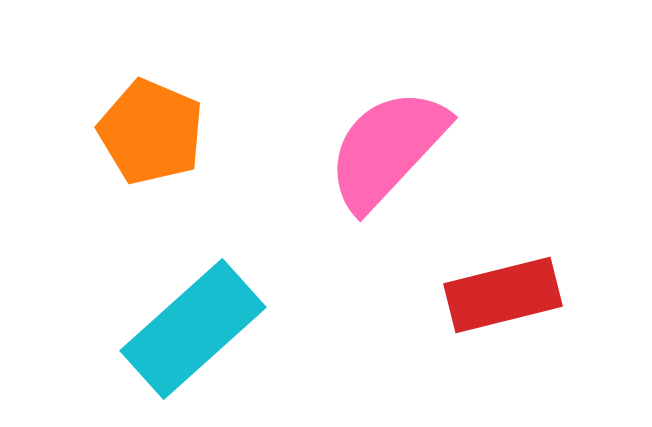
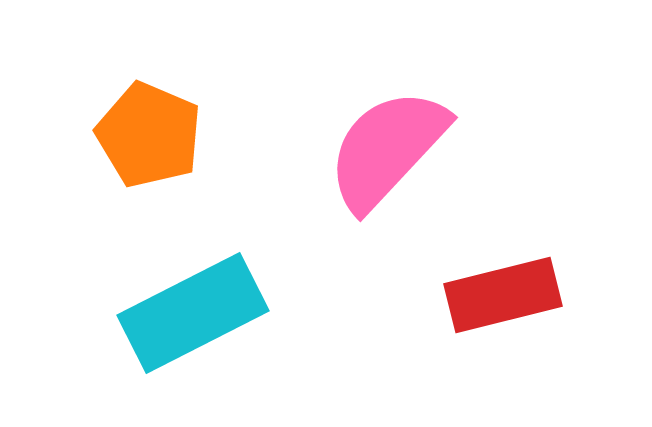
orange pentagon: moved 2 px left, 3 px down
cyan rectangle: moved 16 px up; rotated 15 degrees clockwise
